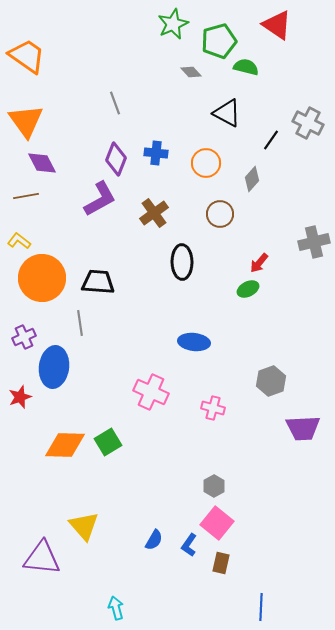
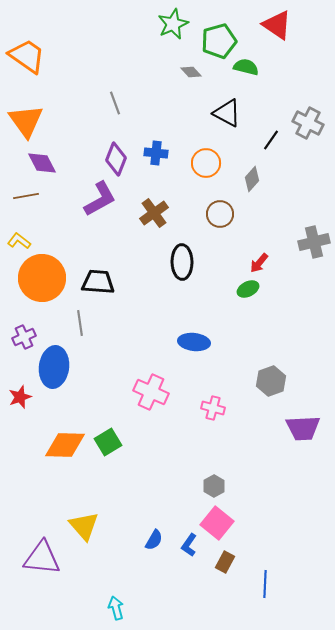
brown rectangle at (221, 563): moved 4 px right, 1 px up; rotated 15 degrees clockwise
blue line at (261, 607): moved 4 px right, 23 px up
